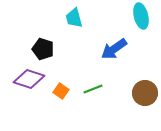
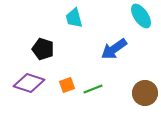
cyan ellipse: rotated 20 degrees counterclockwise
purple diamond: moved 4 px down
orange square: moved 6 px right, 6 px up; rotated 35 degrees clockwise
